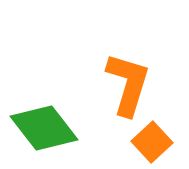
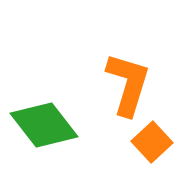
green diamond: moved 3 px up
